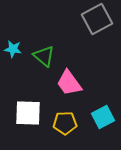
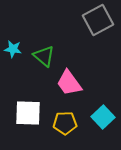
gray square: moved 1 px right, 1 px down
cyan square: rotated 15 degrees counterclockwise
